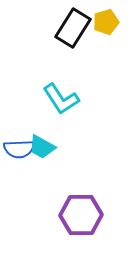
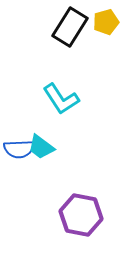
black rectangle: moved 3 px left, 1 px up
cyan trapezoid: moved 1 px left; rotated 8 degrees clockwise
purple hexagon: rotated 12 degrees clockwise
